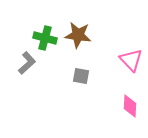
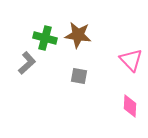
gray square: moved 2 px left
